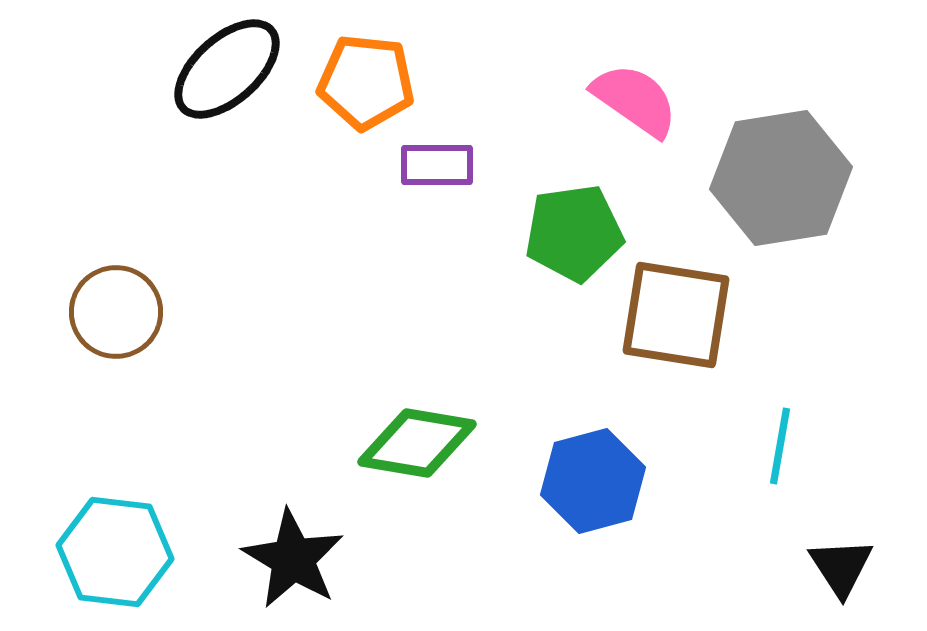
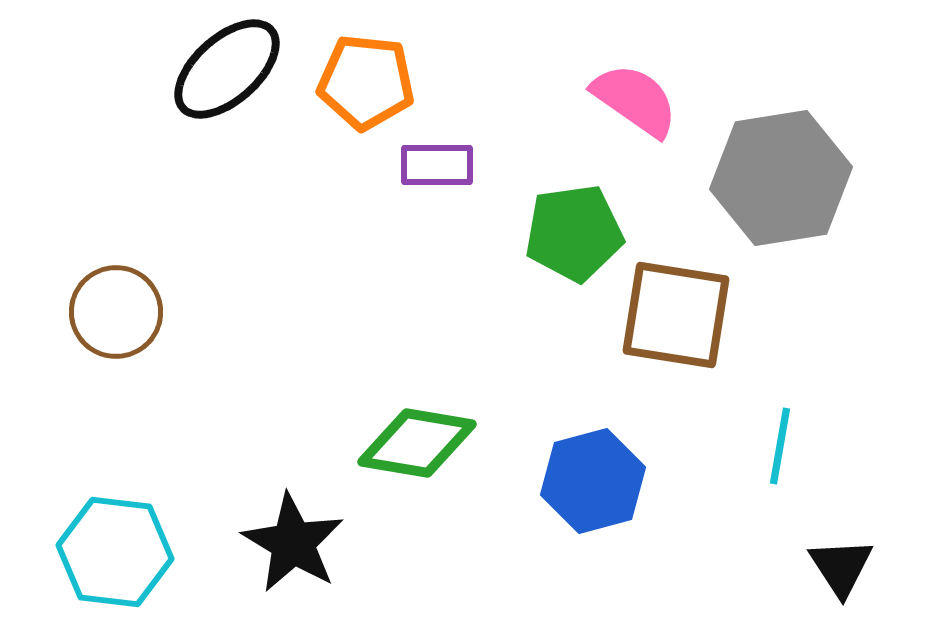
black star: moved 16 px up
